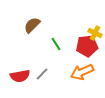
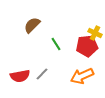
orange arrow: moved 4 px down
